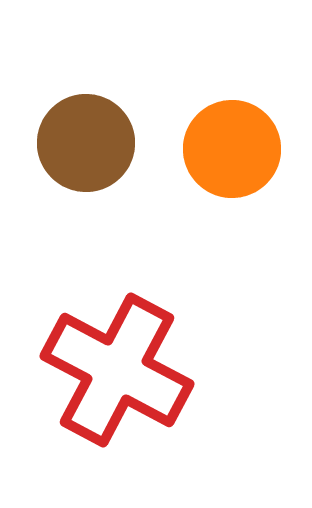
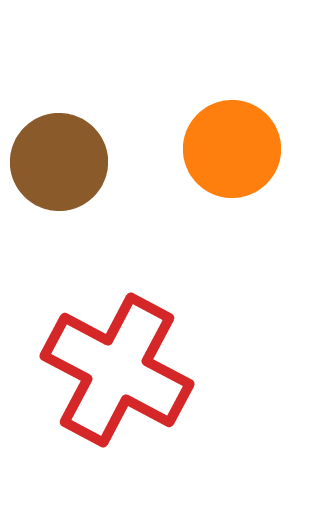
brown circle: moved 27 px left, 19 px down
